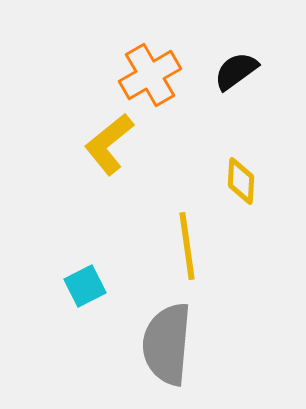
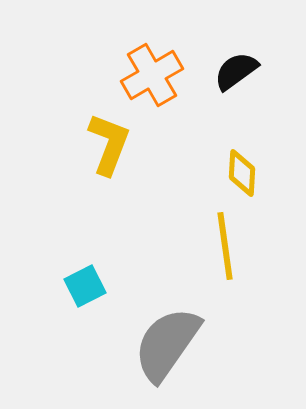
orange cross: moved 2 px right
yellow L-shape: rotated 150 degrees clockwise
yellow diamond: moved 1 px right, 8 px up
yellow line: moved 38 px right
gray semicircle: rotated 30 degrees clockwise
